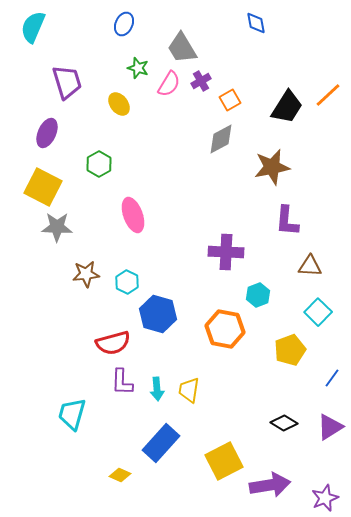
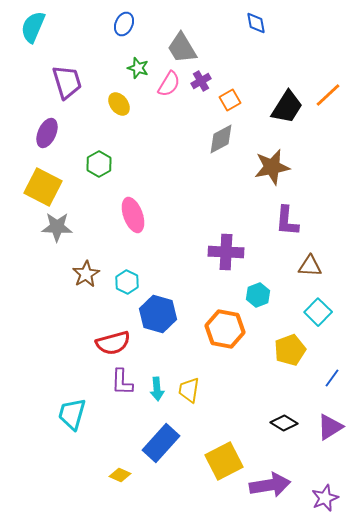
brown star at (86, 274): rotated 24 degrees counterclockwise
